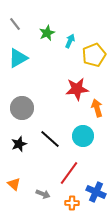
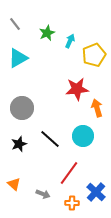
blue cross: rotated 18 degrees clockwise
